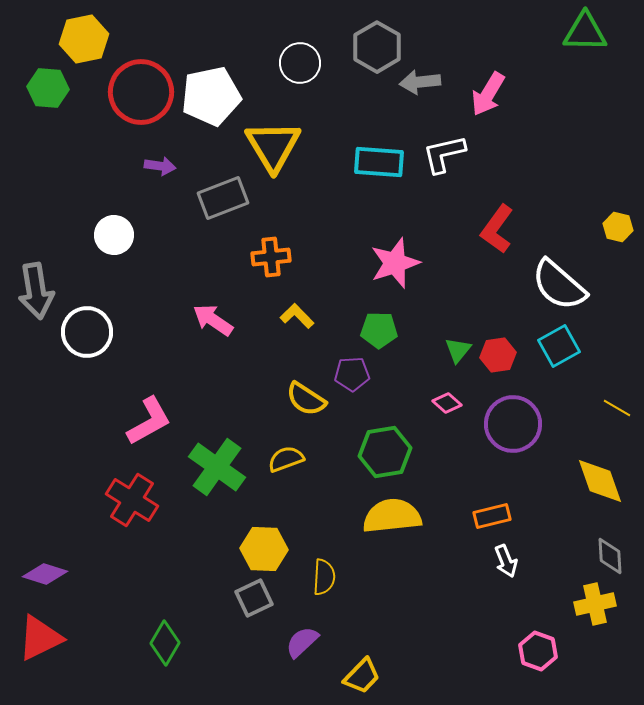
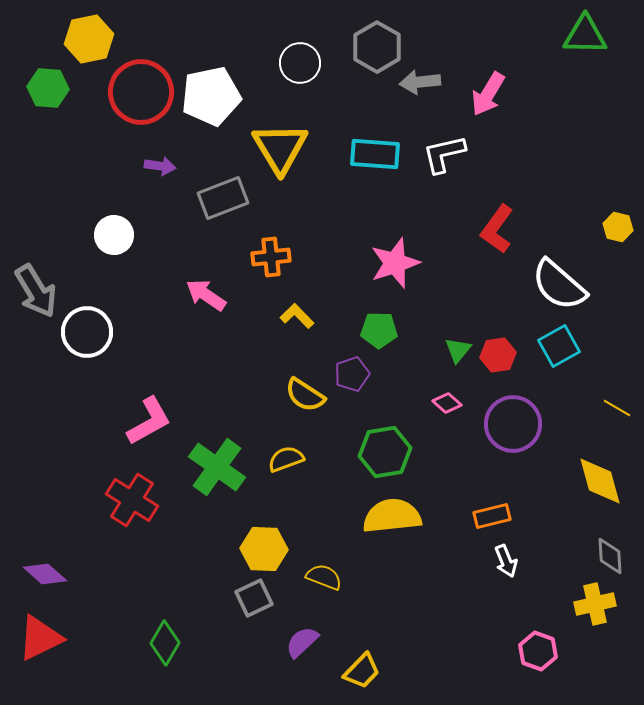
green triangle at (585, 32): moved 3 px down
yellow hexagon at (84, 39): moved 5 px right
yellow triangle at (273, 146): moved 7 px right, 2 px down
cyan rectangle at (379, 162): moved 4 px left, 8 px up
gray arrow at (36, 291): rotated 22 degrees counterclockwise
pink arrow at (213, 320): moved 7 px left, 25 px up
purple pentagon at (352, 374): rotated 16 degrees counterclockwise
yellow semicircle at (306, 399): moved 1 px left, 4 px up
yellow diamond at (600, 481): rotated 4 degrees clockwise
purple diamond at (45, 574): rotated 24 degrees clockwise
yellow semicircle at (324, 577): rotated 72 degrees counterclockwise
yellow trapezoid at (362, 676): moved 5 px up
